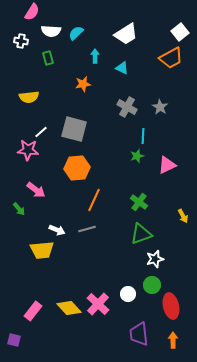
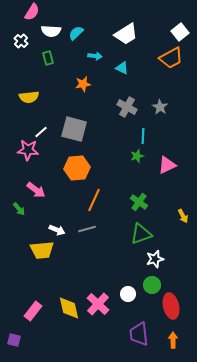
white cross: rotated 32 degrees clockwise
cyan arrow: rotated 96 degrees clockwise
yellow diamond: rotated 30 degrees clockwise
